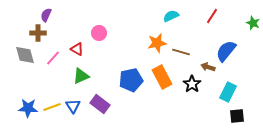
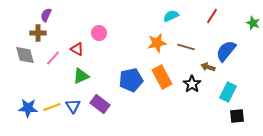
brown line: moved 5 px right, 5 px up
